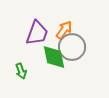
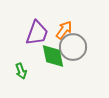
gray circle: moved 1 px right
green diamond: moved 1 px left, 1 px up
